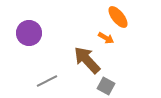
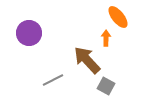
orange arrow: rotated 119 degrees counterclockwise
gray line: moved 6 px right, 1 px up
